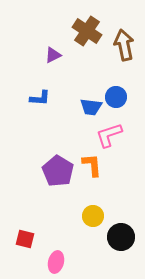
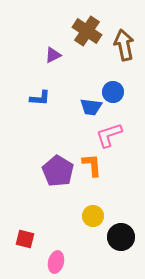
blue circle: moved 3 px left, 5 px up
